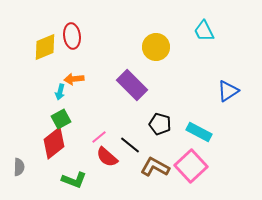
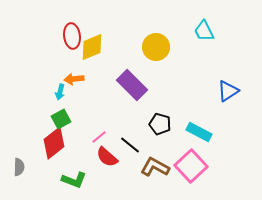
yellow diamond: moved 47 px right
